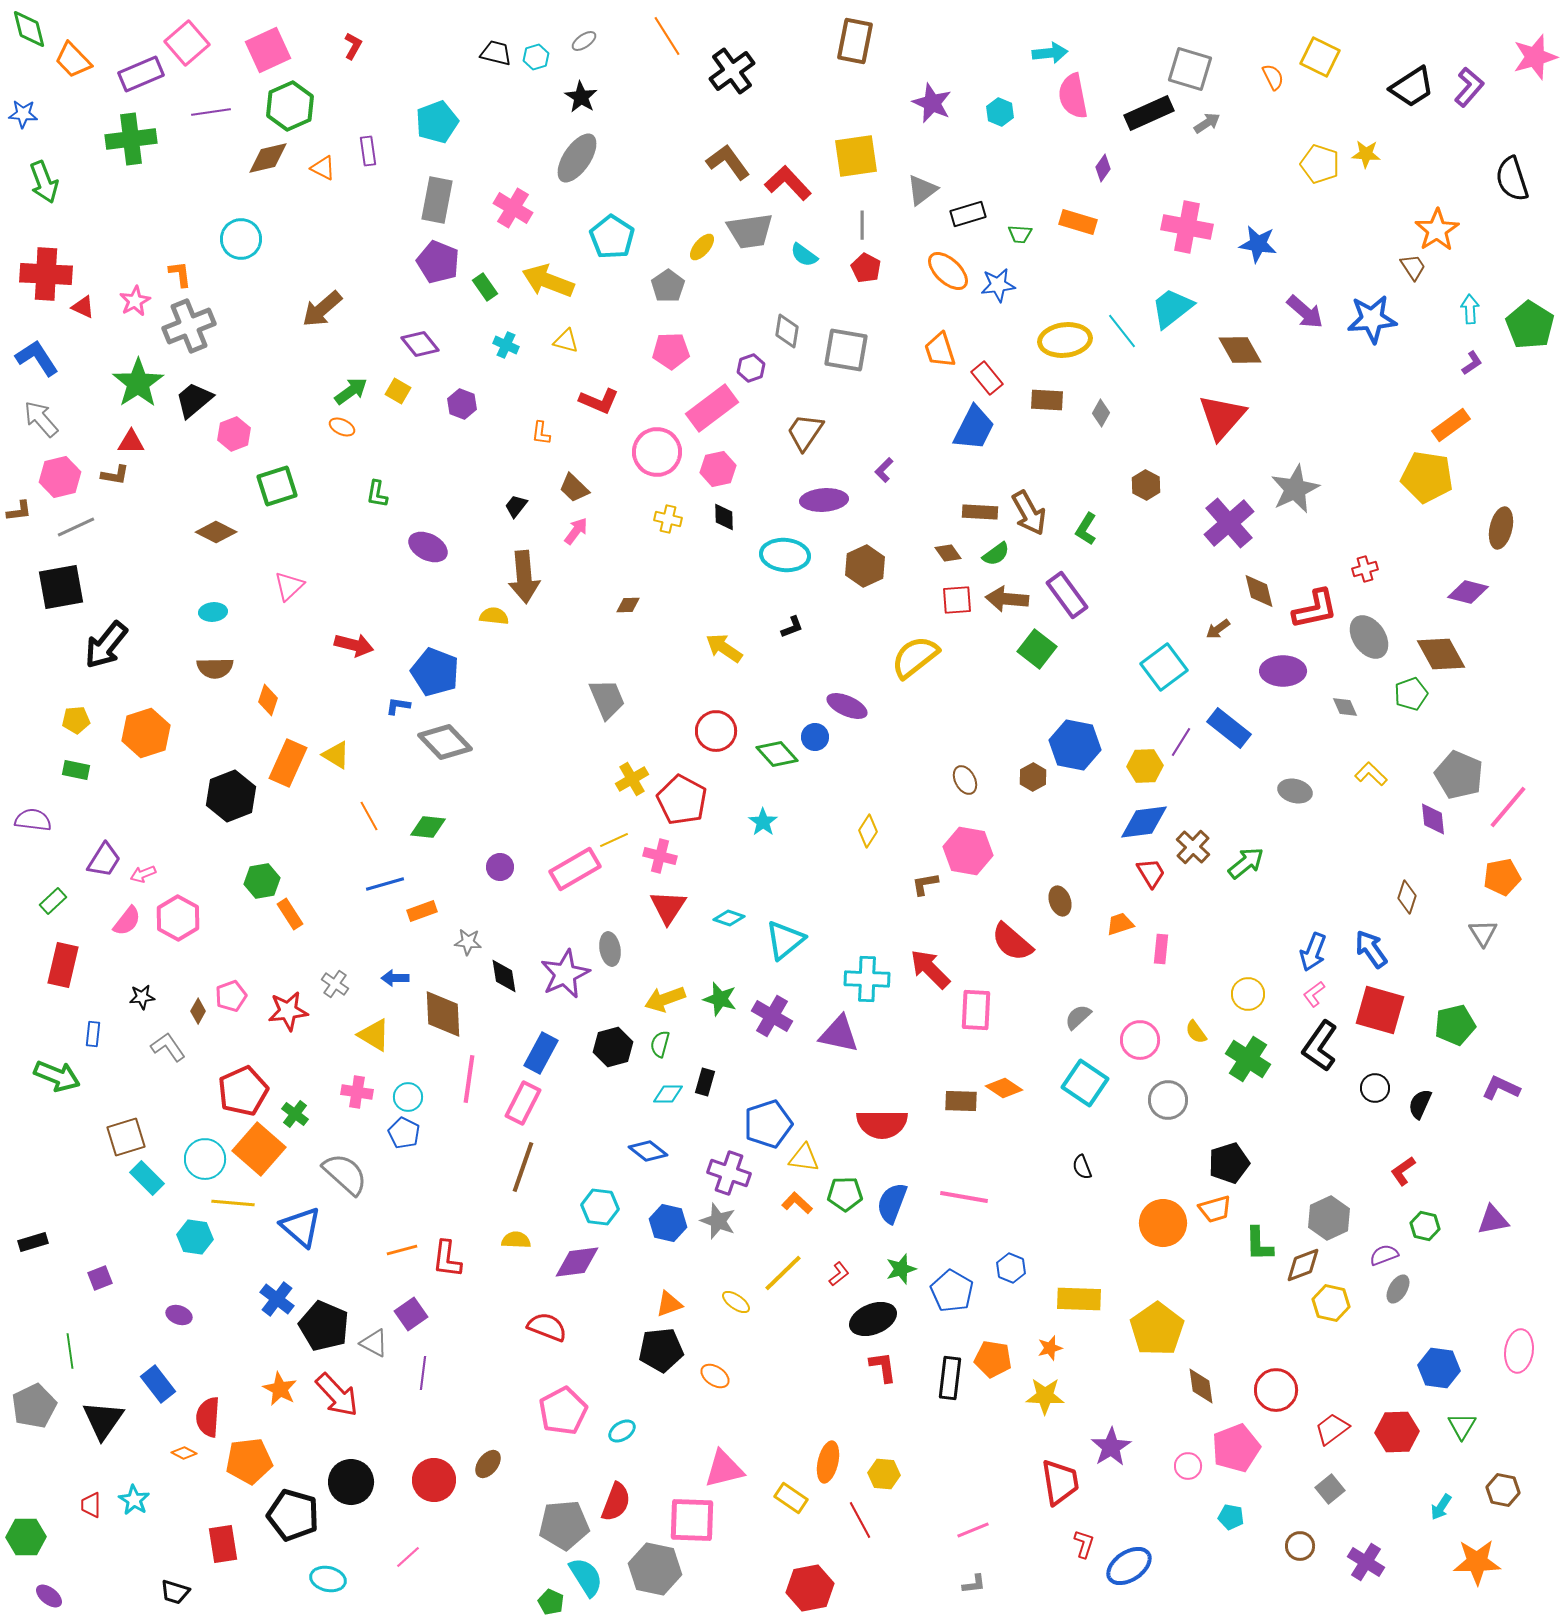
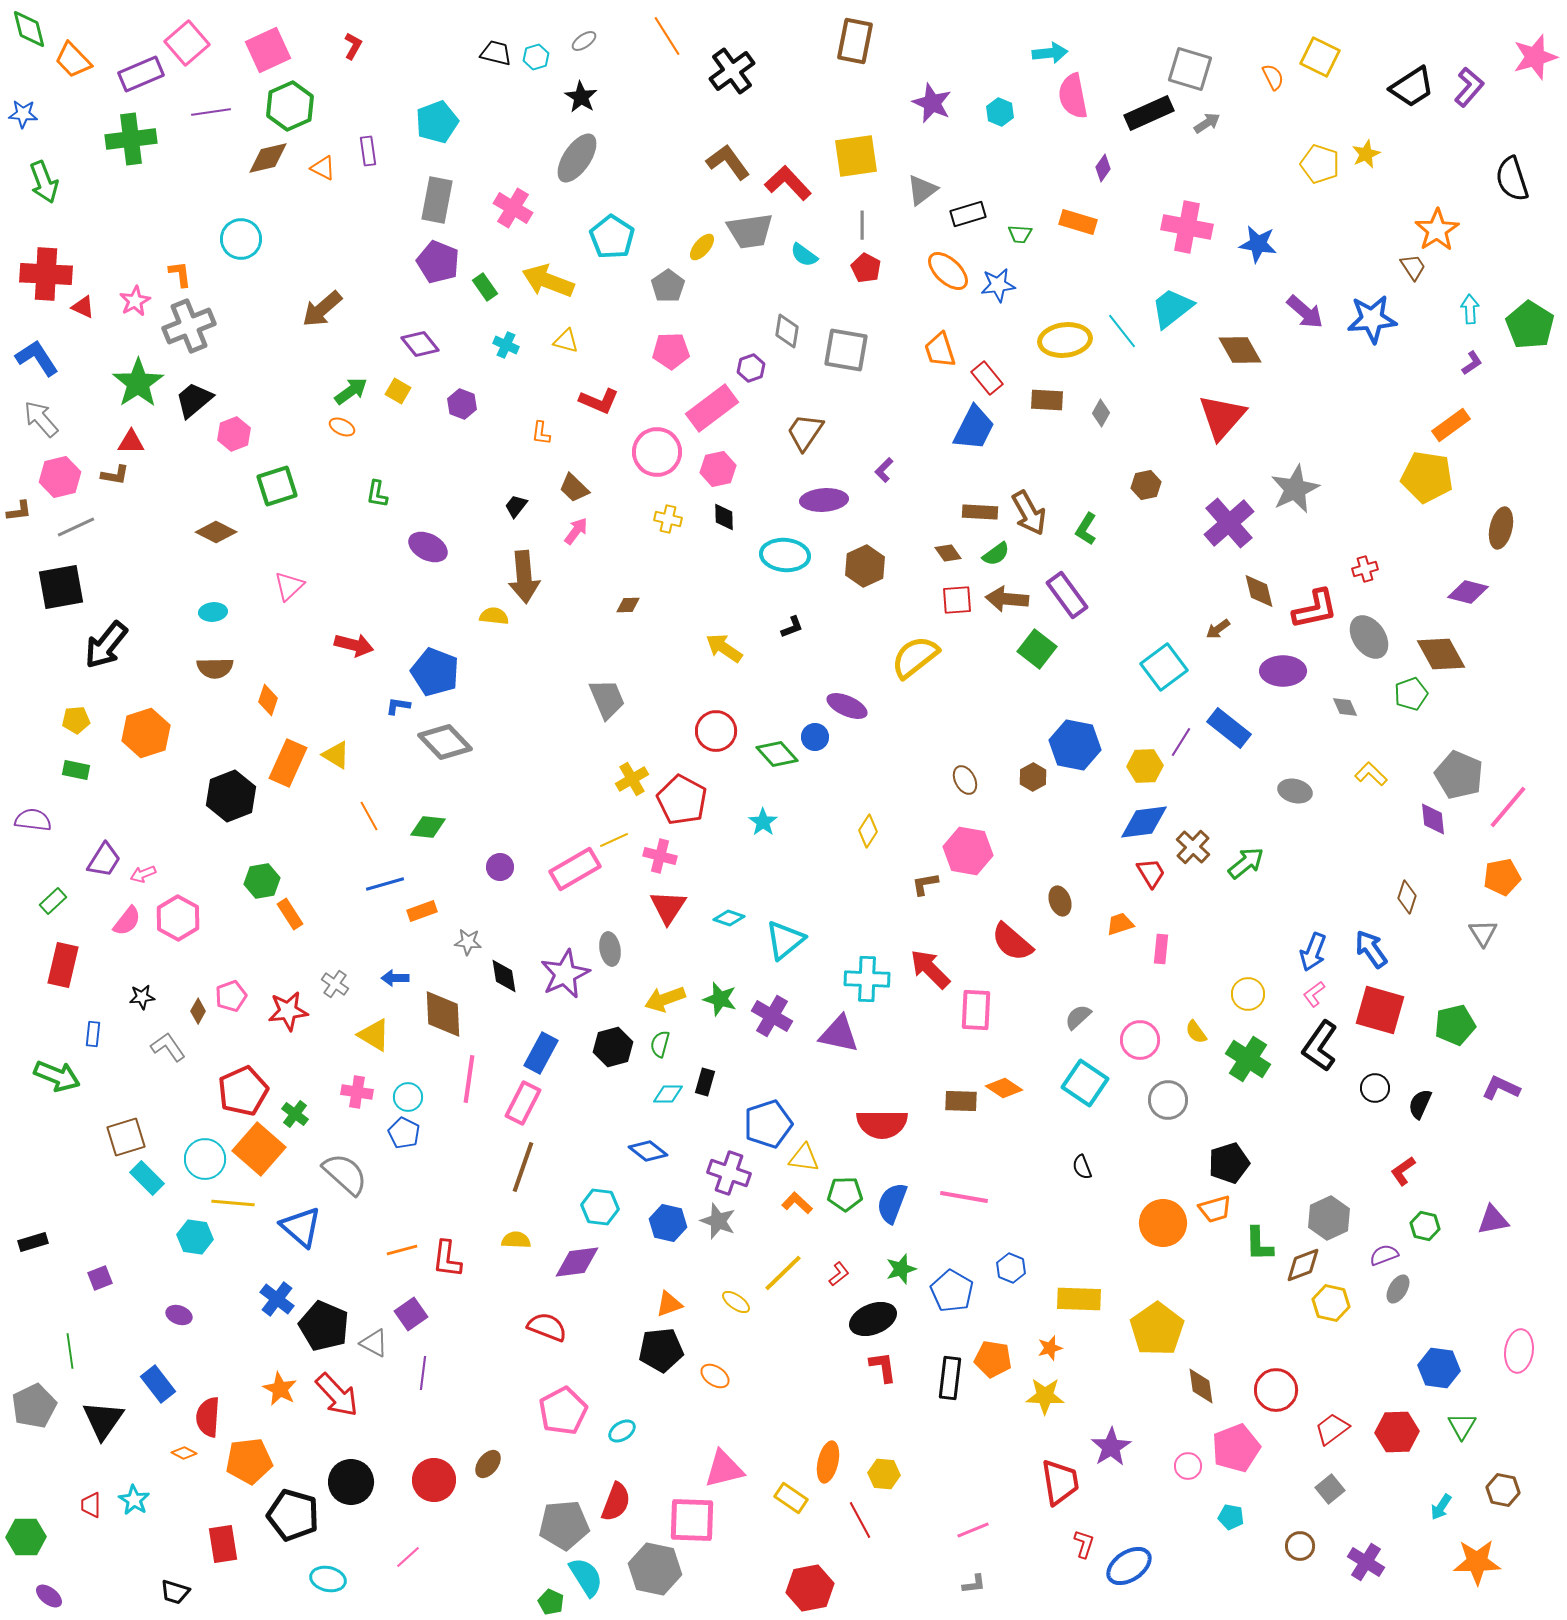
yellow star at (1366, 154): rotated 28 degrees counterclockwise
brown hexagon at (1146, 485): rotated 20 degrees clockwise
